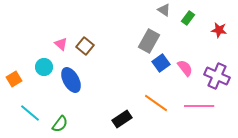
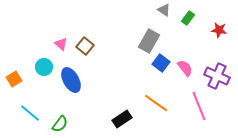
blue square: rotated 18 degrees counterclockwise
pink line: rotated 68 degrees clockwise
